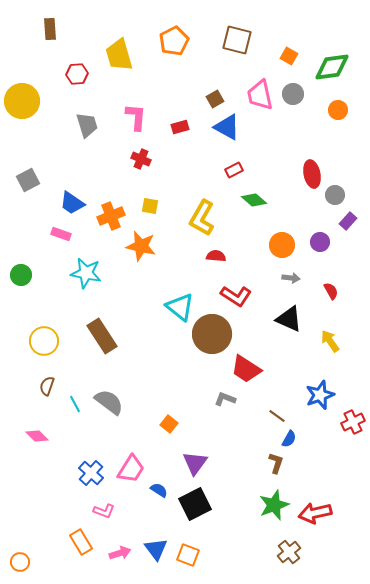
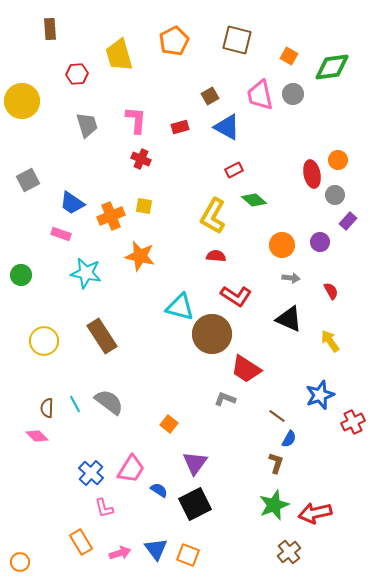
brown square at (215, 99): moved 5 px left, 3 px up
orange circle at (338, 110): moved 50 px down
pink L-shape at (136, 117): moved 3 px down
yellow square at (150, 206): moved 6 px left
yellow L-shape at (202, 218): moved 11 px right, 2 px up
orange star at (141, 246): moved 1 px left, 10 px down
cyan triangle at (180, 307): rotated 24 degrees counterclockwise
brown semicircle at (47, 386): moved 22 px down; rotated 18 degrees counterclockwise
pink L-shape at (104, 511): moved 3 px up; rotated 55 degrees clockwise
